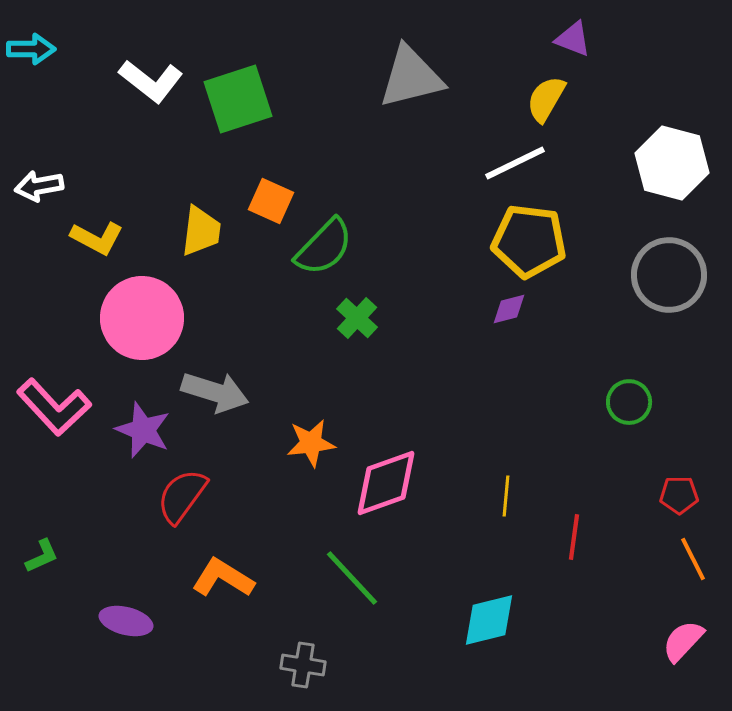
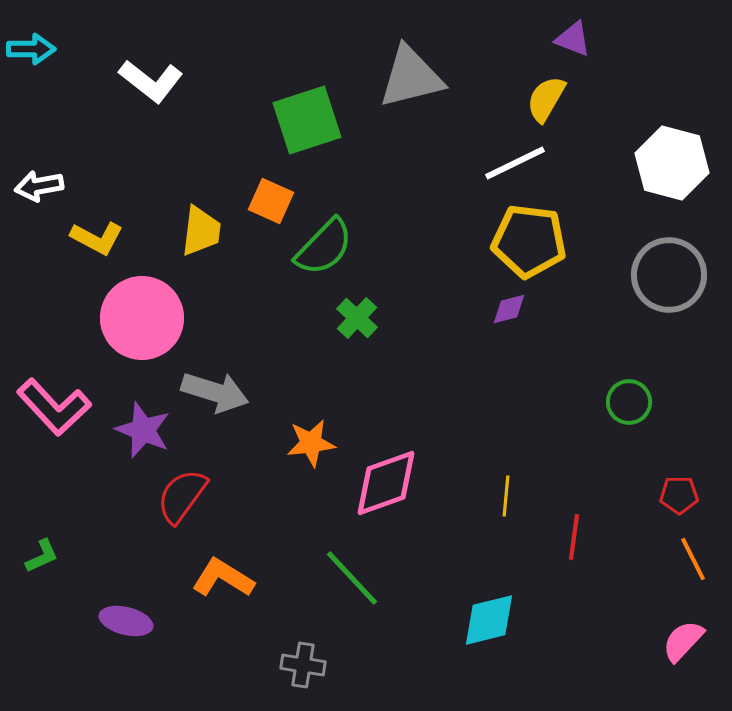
green square: moved 69 px right, 21 px down
